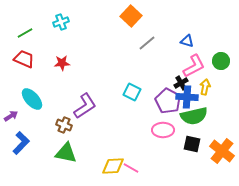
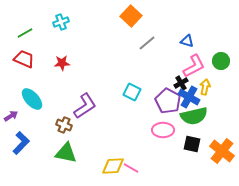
blue cross: moved 2 px right; rotated 25 degrees clockwise
